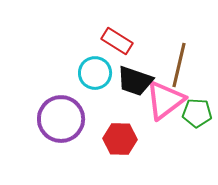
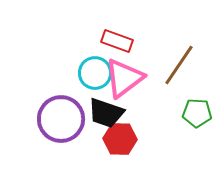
red rectangle: rotated 12 degrees counterclockwise
brown line: rotated 21 degrees clockwise
black trapezoid: moved 29 px left, 32 px down
pink triangle: moved 41 px left, 22 px up
